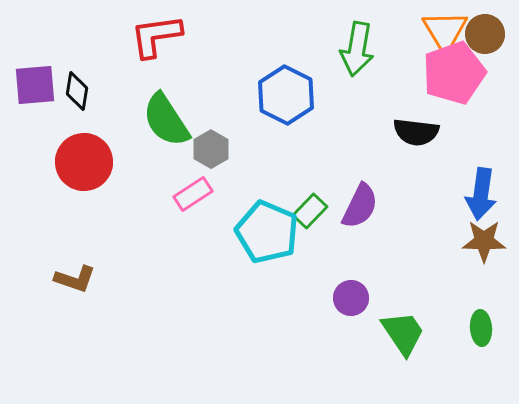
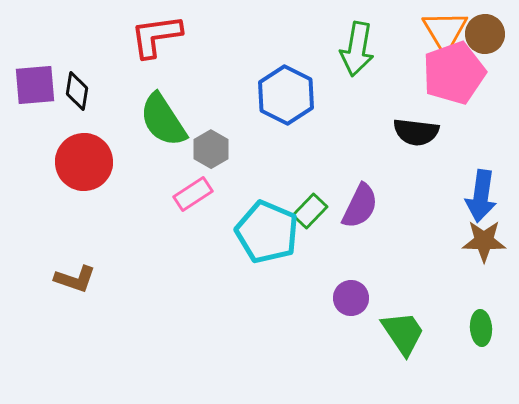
green semicircle: moved 3 px left
blue arrow: moved 2 px down
